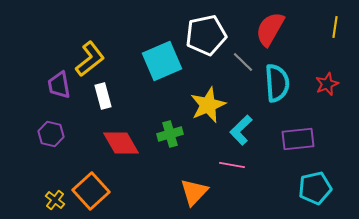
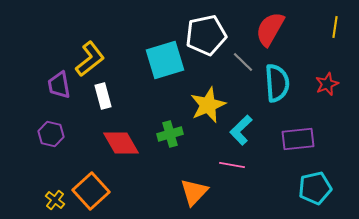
cyan square: moved 3 px right, 1 px up; rotated 6 degrees clockwise
